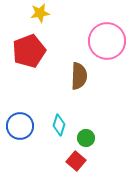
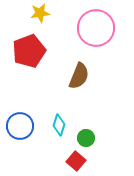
pink circle: moved 11 px left, 13 px up
brown semicircle: rotated 20 degrees clockwise
